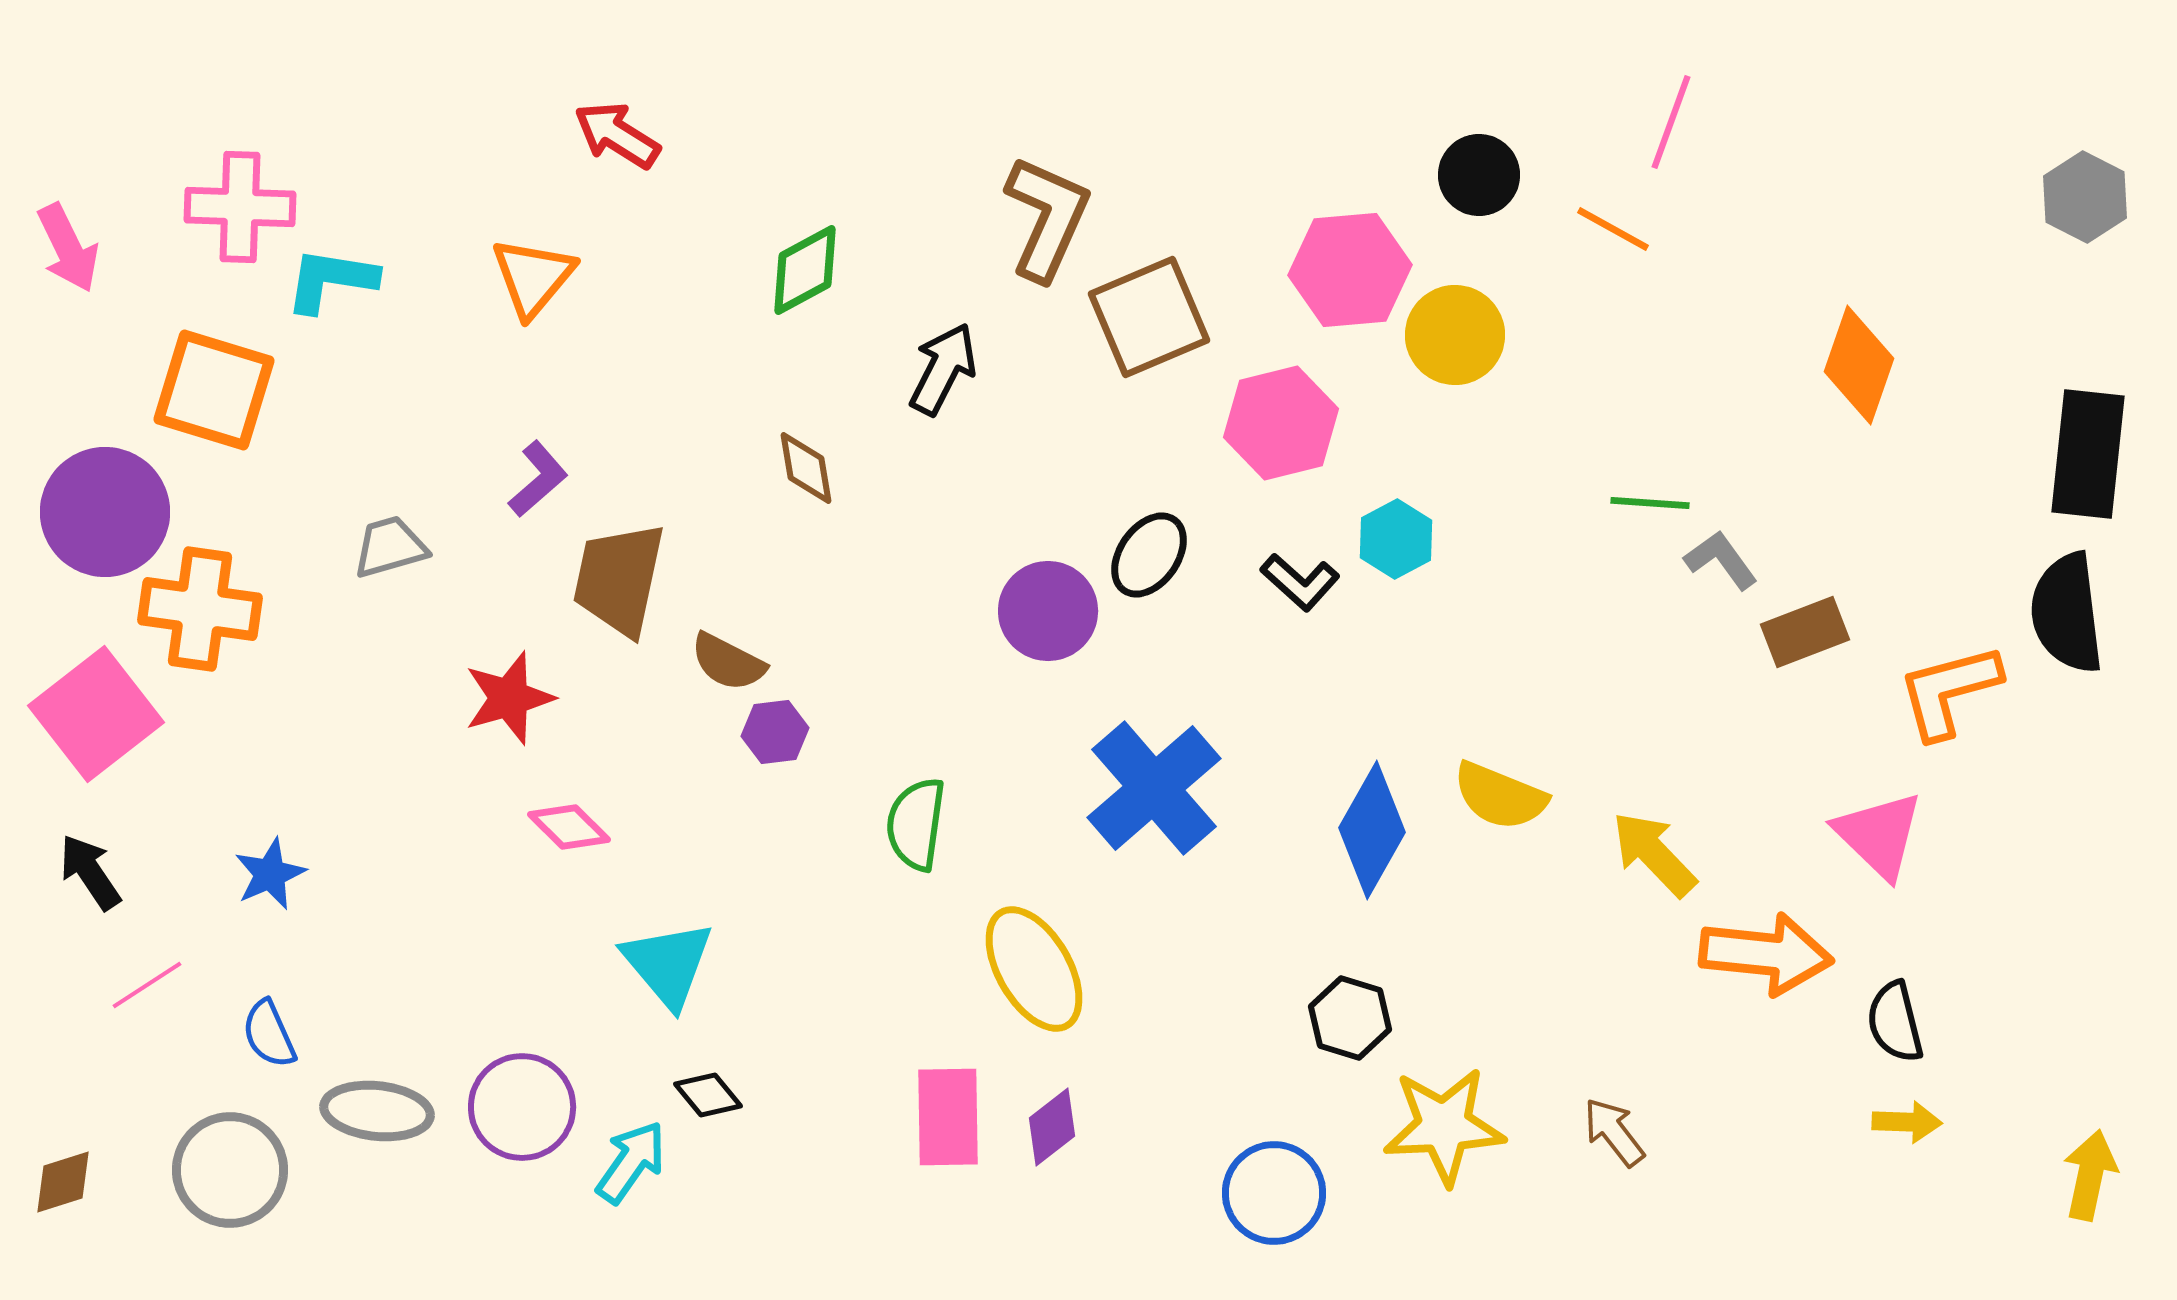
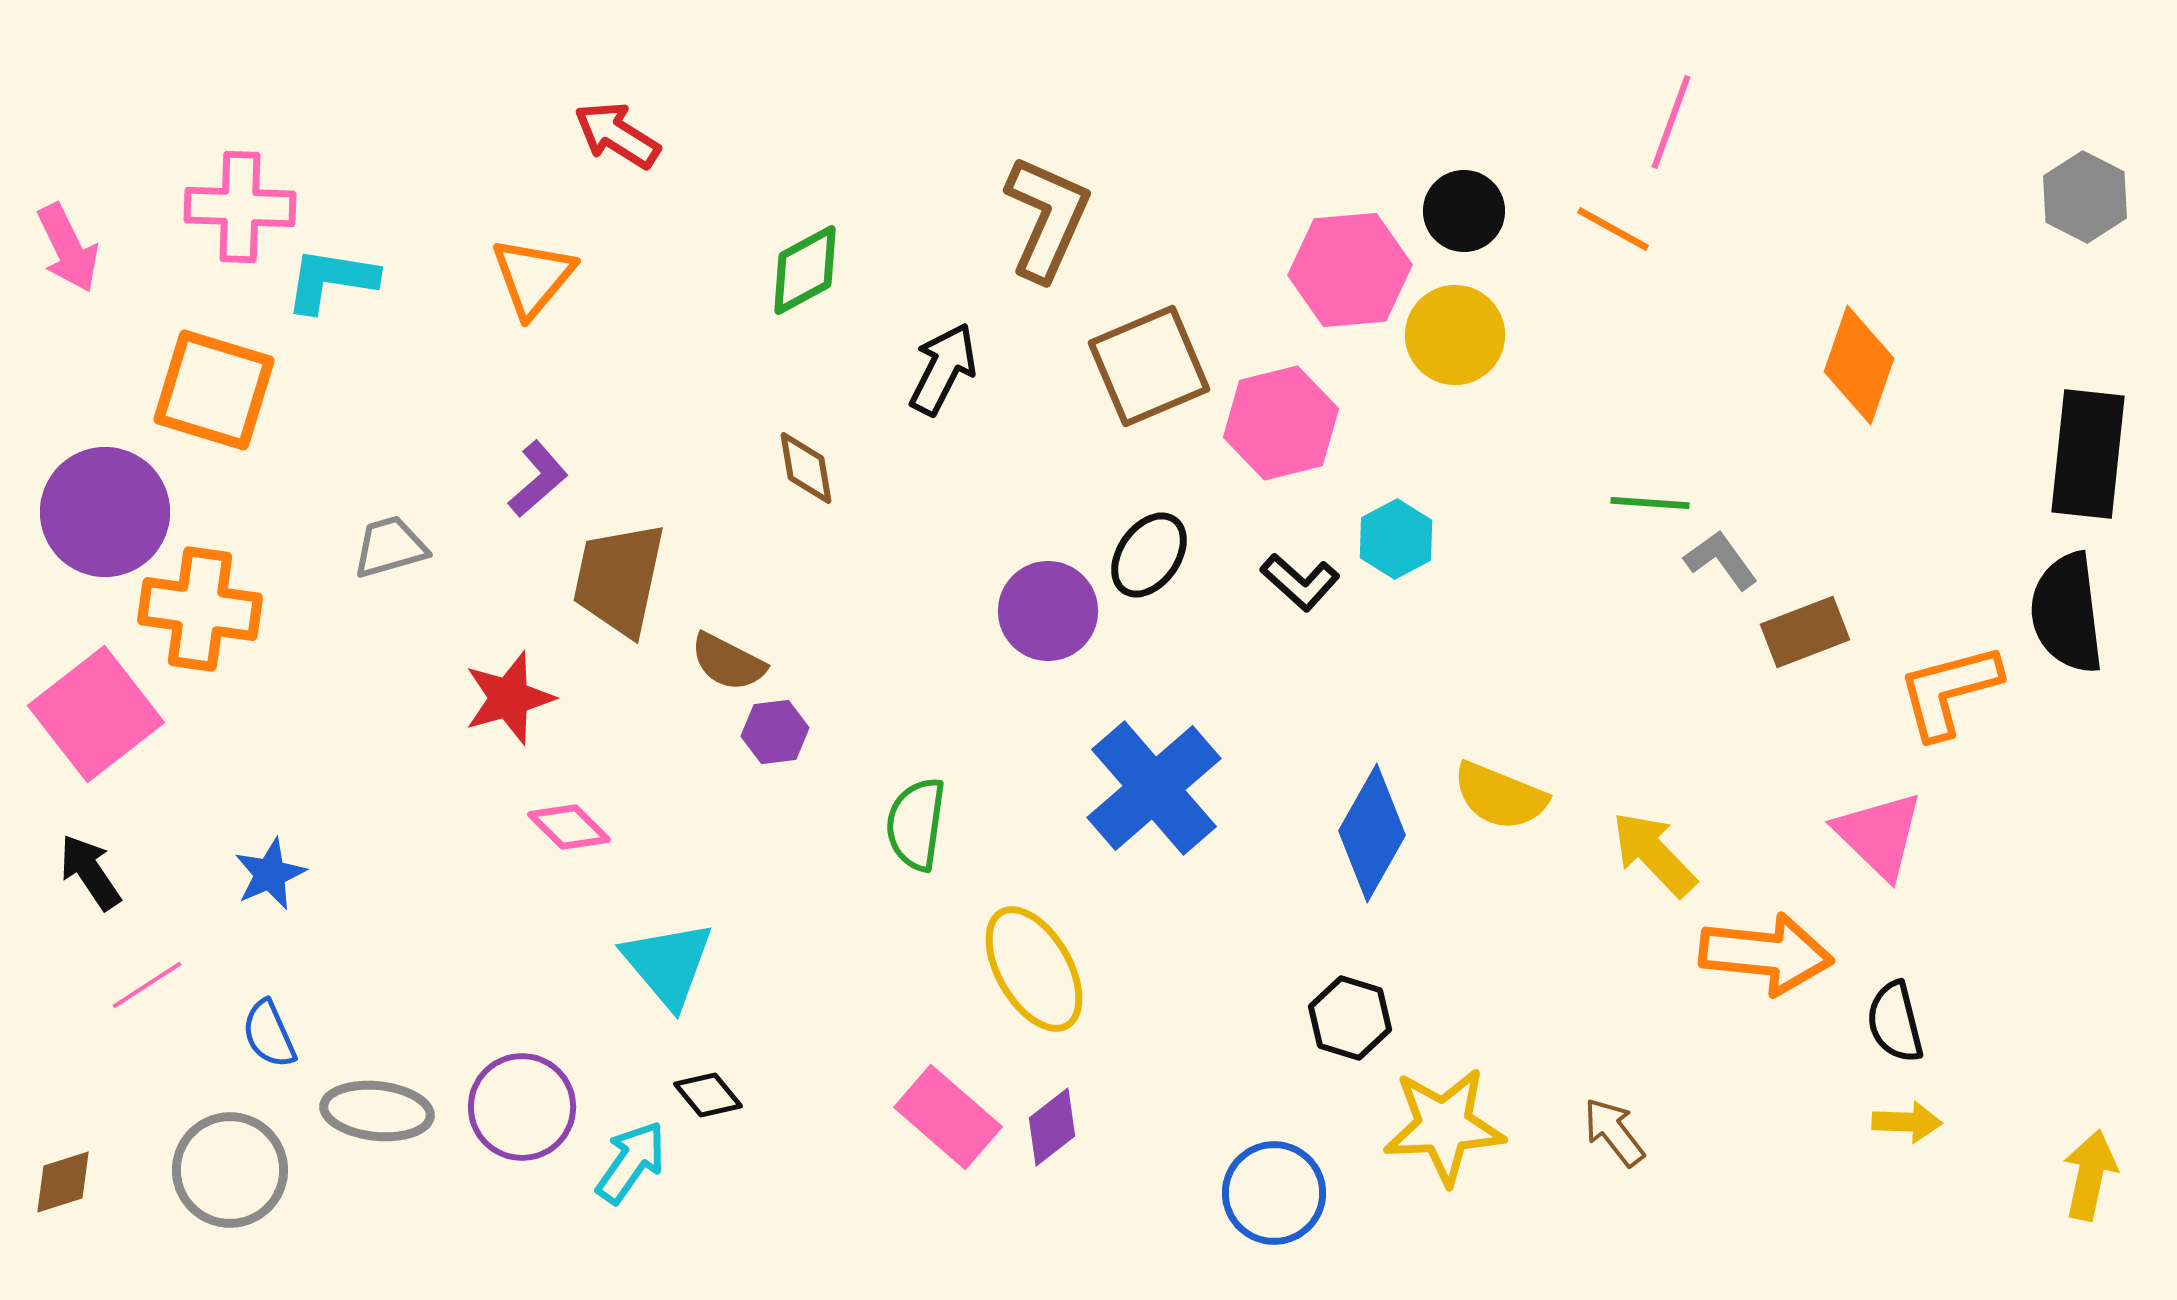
black circle at (1479, 175): moved 15 px left, 36 px down
brown square at (1149, 317): moved 49 px down
blue diamond at (1372, 830): moved 3 px down
pink rectangle at (948, 1117): rotated 48 degrees counterclockwise
